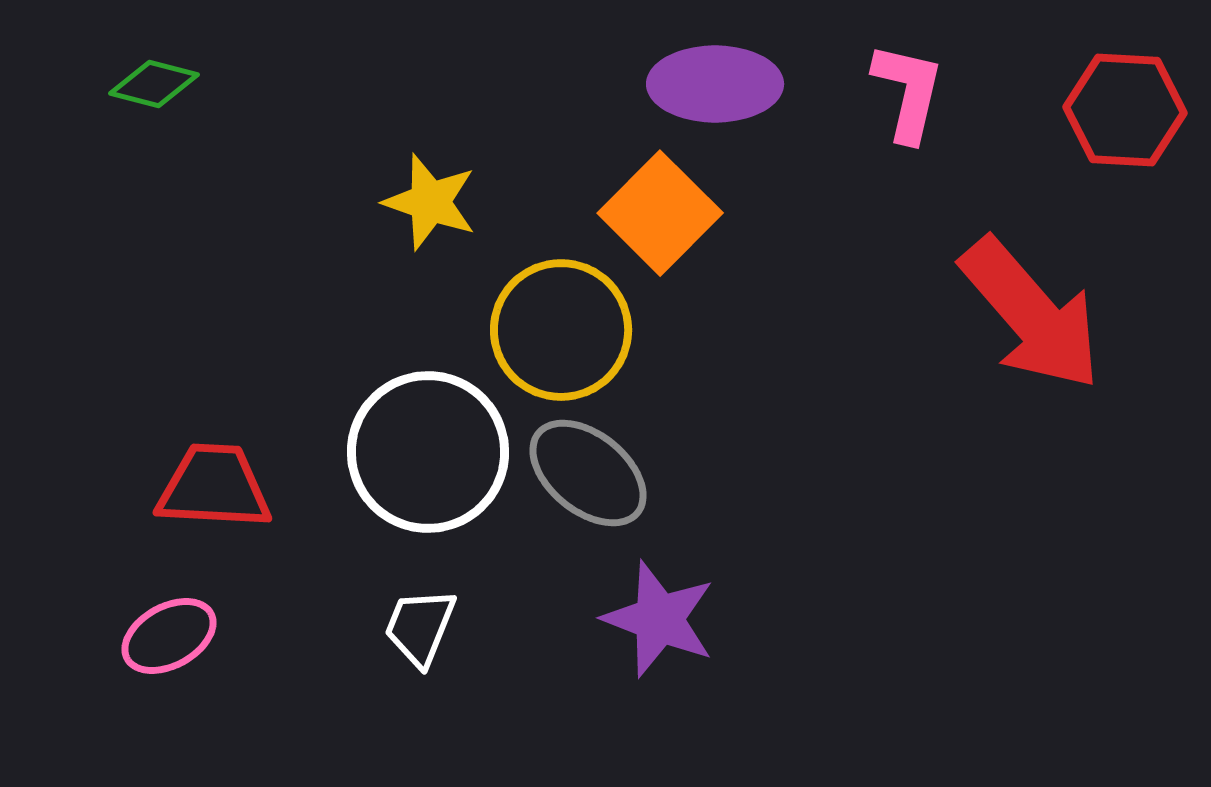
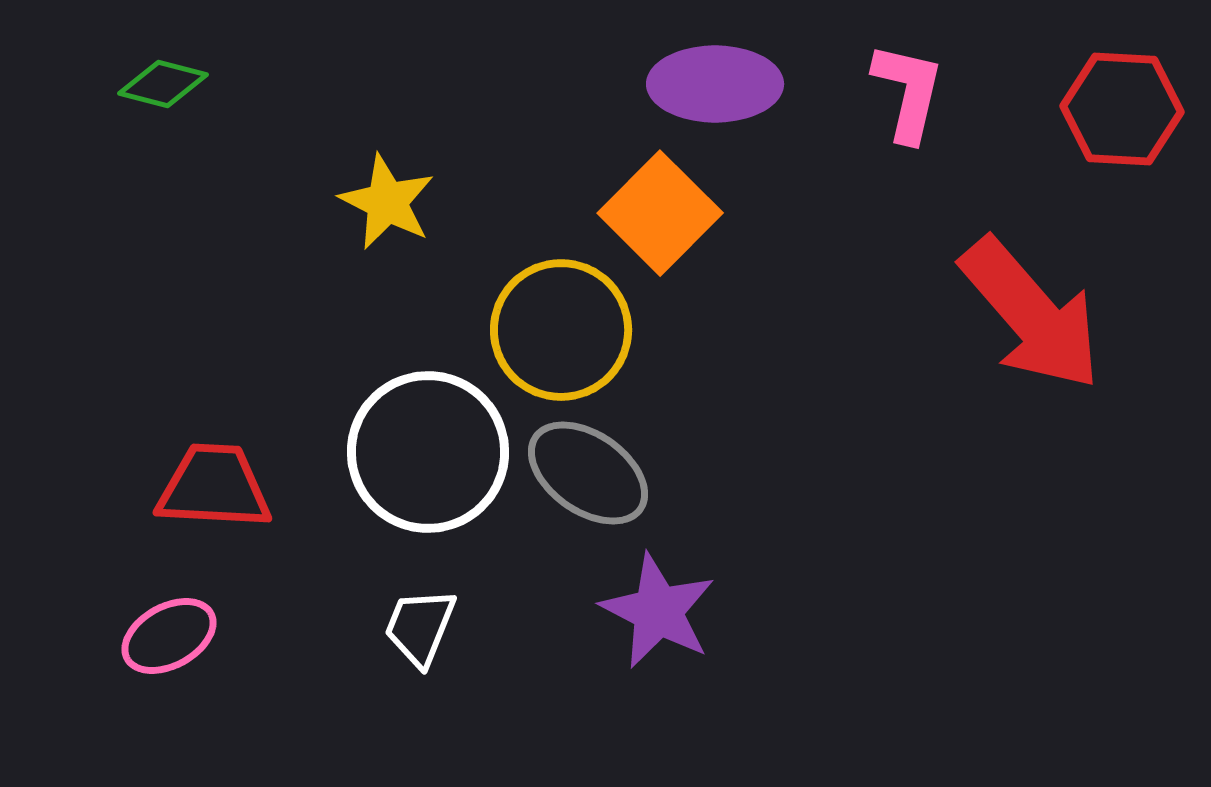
green diamond: moved 9 px right
red hexagon: moved 3 px left, 1 px up
yellow star: moved 43 px left; rotated 8 degrees clockwise
gray ellipse: rotated 4 degrees counterclockwise
purple star: moved 1 px left, 8 px up; rotated 6 degrees clockwise
